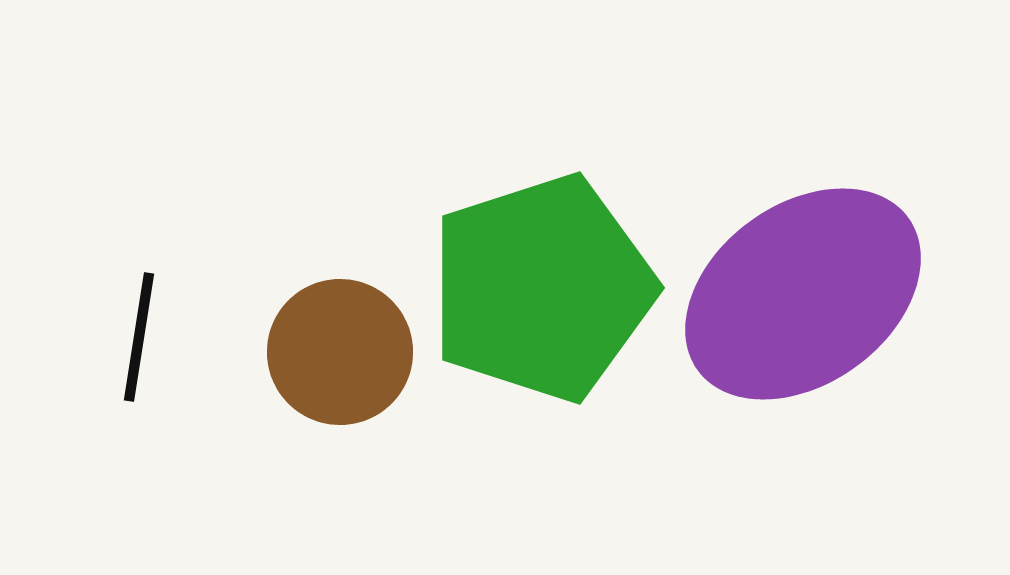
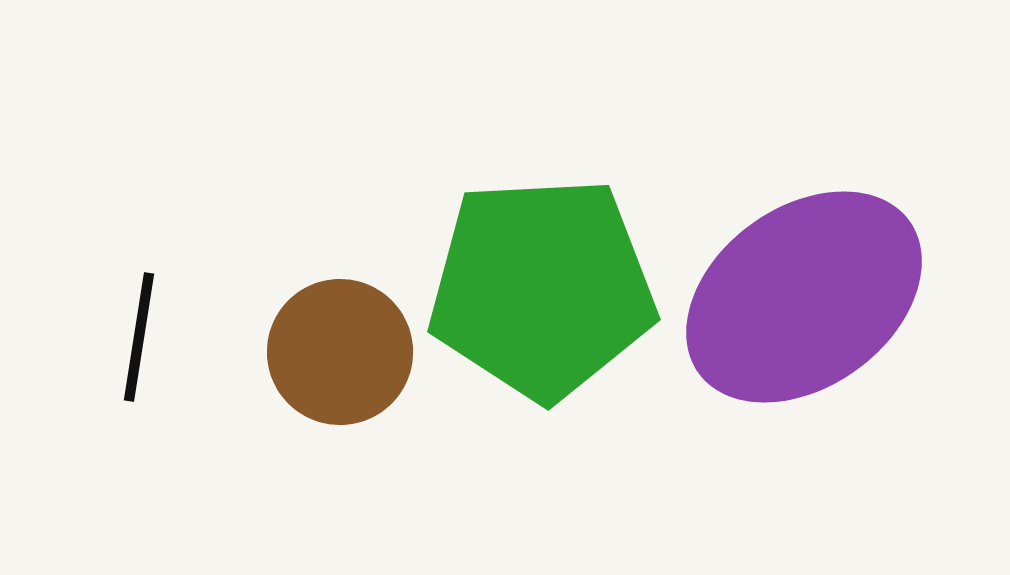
green pentagon: rotated 15 degrees clockwise
purple ellipse: moved 1 px right, 3 px down
